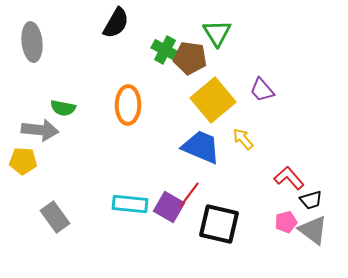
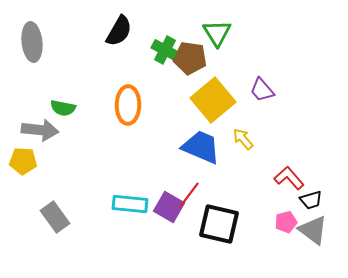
black semicircle: moved 3 px right, 8 px down
